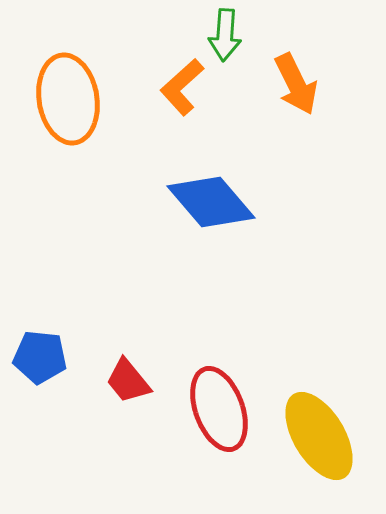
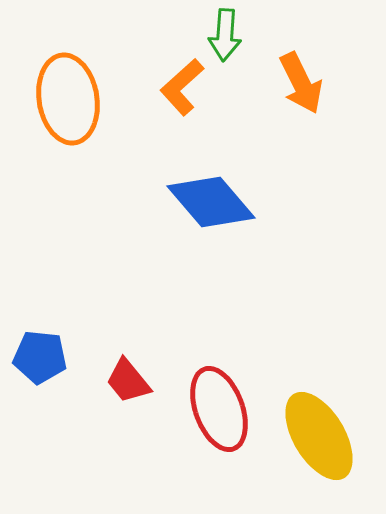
orange arrow: moved 5 px right, 1 px up
